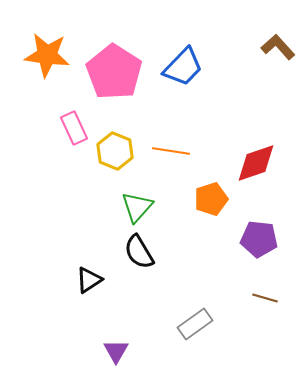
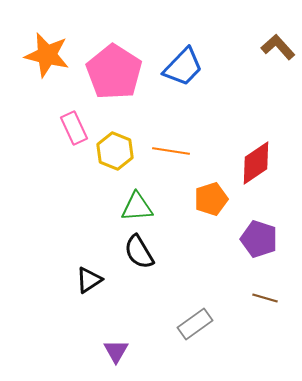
orange star: rotated 6 degrees clockwise
red diamond: rotated 15 degrees counterclockwise
green triangle: rotated 44 degrees clockwise
purple pentagon: rotated 12 degrees clockwise
